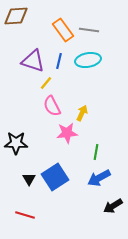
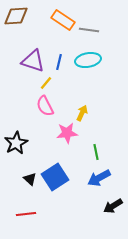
orange rectangle: moved 10 px up; rotated 20 degrees counterclockwise
blue line: moved 1 px down
pink semicircle: moved 7 px left
black star: rotated 30 degrees counterclockwise
green line: rotated 21 degrees counterclockwise
black triangle: moved 1 px right; rotated 16 degrees counterclockwise
red line: moved 1 px right, 1 px up; rotated 24 degrees counterclockwise
